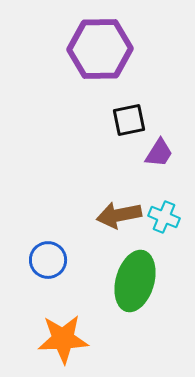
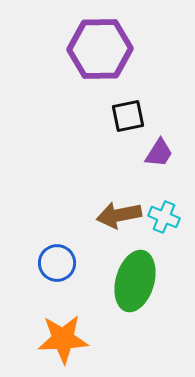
black square: moved 1 px left, 4 px up
blue circle: moved 9 px right, 3 px down
